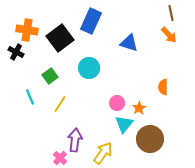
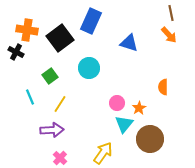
purple arrow: moved 23 px left, 10 px up; rotated 80 degrees clockwise
